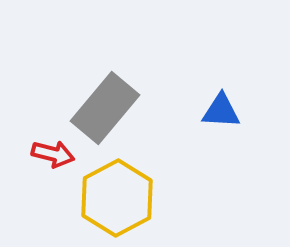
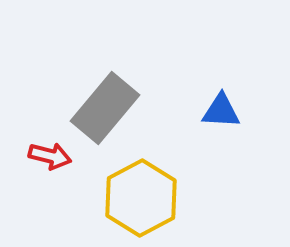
red arrow: moved 3 px left, 2 px down
yellow hexagon: moved 24 px right
